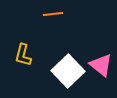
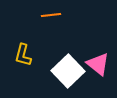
orange line: moved 2 px left, 1 px down
pink triangle: moved 3 px left, 1 px up
